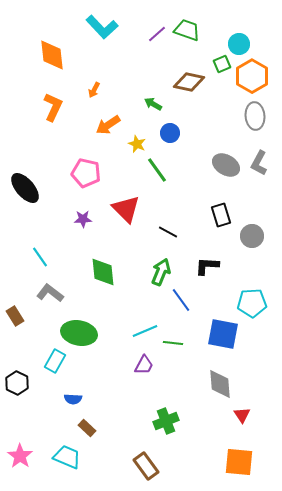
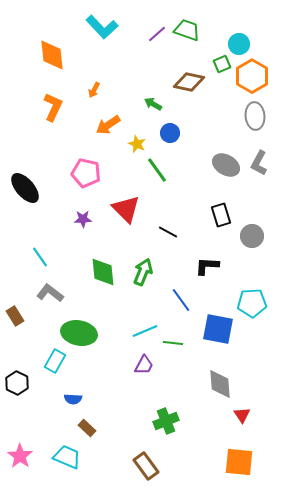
green arrow at (161, 272): moved 18 px left
blue square at (223, 334): moved 5 px left, 5 px up
